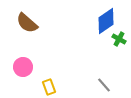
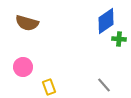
brown semicircle: rotated 25 degrees counterclockwise
green cross: rotated 24 degrees counterclockwise
